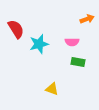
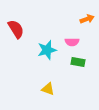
cyan star: moved 8 px right, 6 px down
yellow triangle: moved 4 px left
